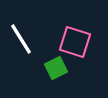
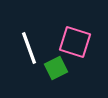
white line: moved 8 px right, 9 px down; rotated 12 degrees clockwise
